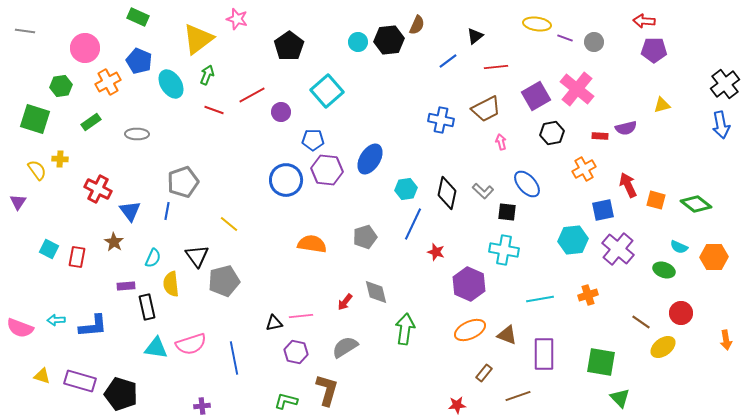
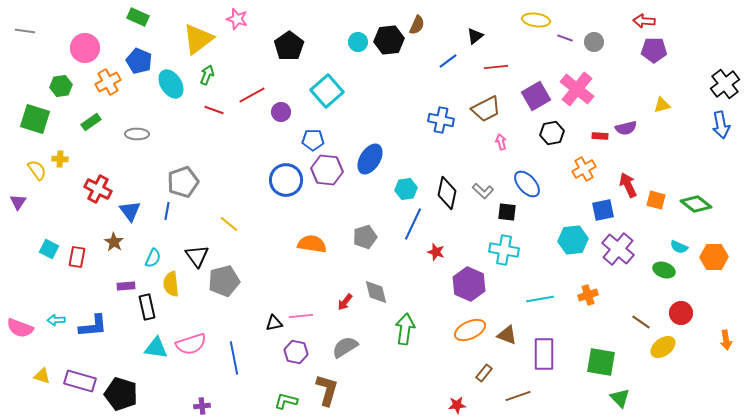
yellow ellipse at (537, 24): moved 1 px left, 4 px up
